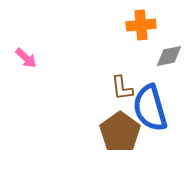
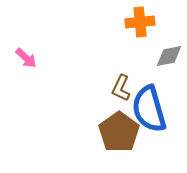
orange cross: moved 1 px left, 3 px up
brown L-shape: moved 1 px left; rotated 32 degrees clockwise
blue semicircle: moved 1 px left, 1 px down
brown pentagon: moved 1 px left
